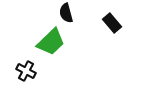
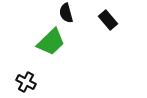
black rectangle: moved 4 px left, 3 px up
black cross: moved 11 px down
